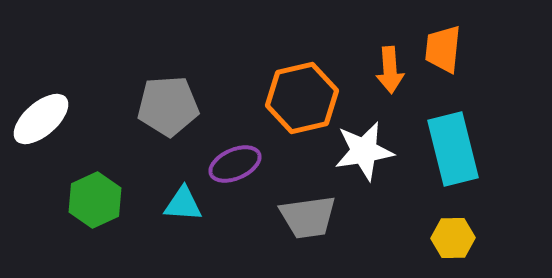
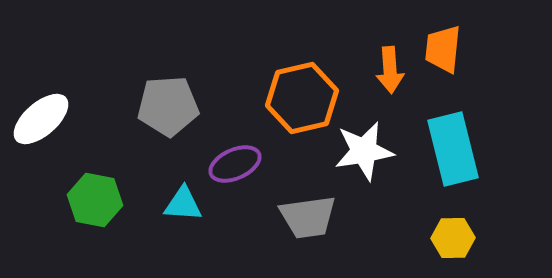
green hexagon: rotated 24 degrees counterclockwise
